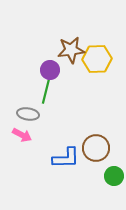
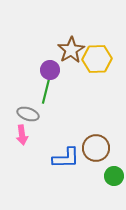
brown star: rotated 24 degrees counterclockwise
gray ellipse: rotated 10 degrees clockwise
pink arrow: rotated 54 degrees clockwise
